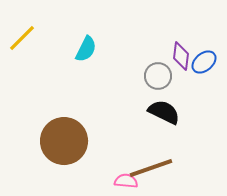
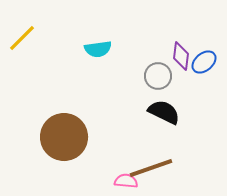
cyan semicircle: moved 12 px right; rotated 56 degrees clockwise
brown circle: moved 4 px up
